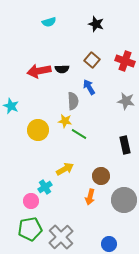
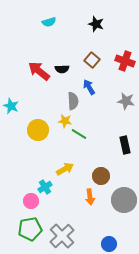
red arrow: rotated 50 degrees clockwise
orange arrow: rotated 21 degrees counterclockwise
gray cross: moved 1 px right, 1 px up
